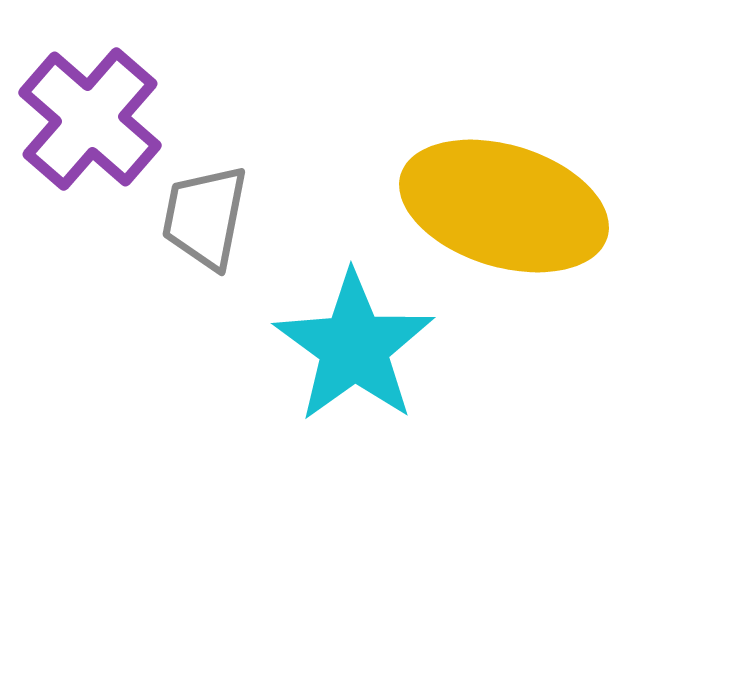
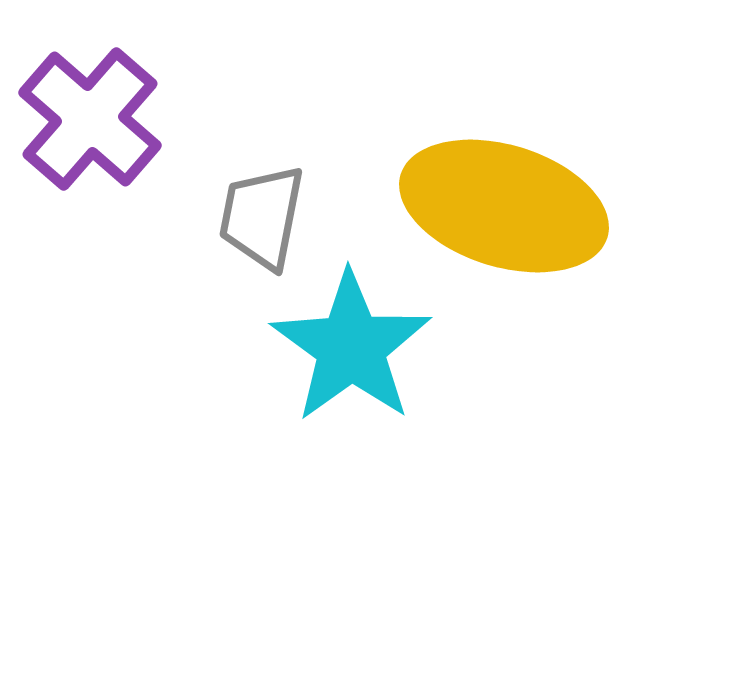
gray trapezoid: moved 57 px right
cyan star: moved 3 px left
